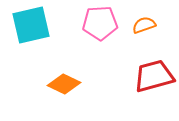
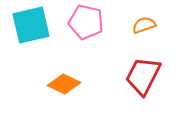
pink pentagon: moved 14 px left, 1 px up; rotated 16 degrees clockwise
red trapezoid: moved 11 px left; rotated 48 degrees counterclockwise
